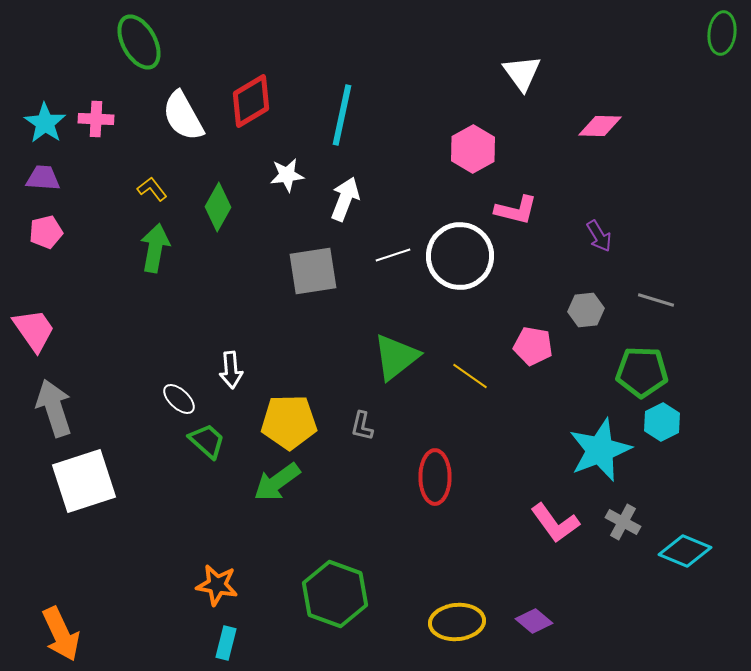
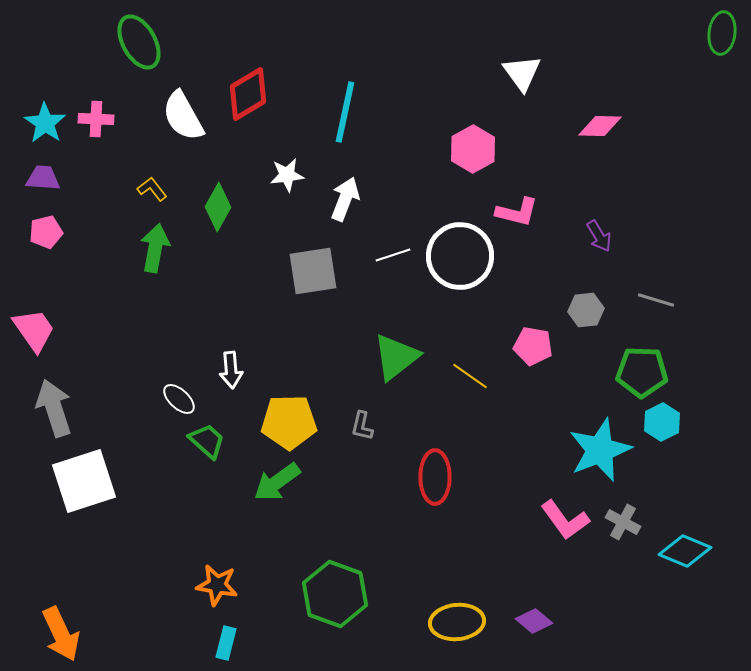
red diamond at (251, 101): moved 3 px left, 7 px up
cyan line at (342, 115): moved 3 px right, 3 px up
pink L-shape at (516, 210): moved 1 px right, 2 px down
pink L-shape at (555, 523): moved 10 px right, 3 px up
